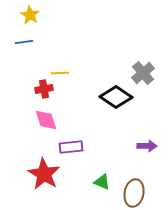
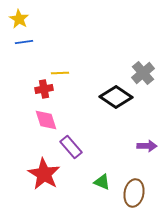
yellow star: moved 11 px left, 4 px down
purple rectangle: rotated 55 degrees clockwise
